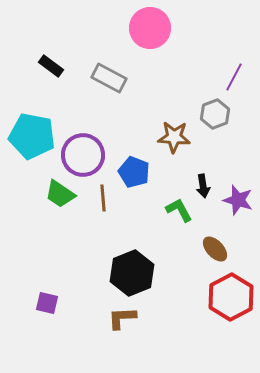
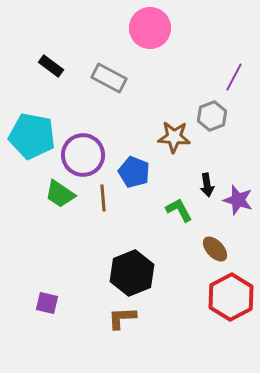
gray hexagon: moved 3 px left, 2 px down
black arrow: moved 4 px right, 1 px up
